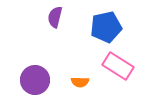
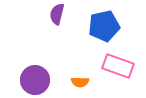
purple semicircle: moved 2 px right, 3 px up
blue pentagon: moved 2 px left, 1 px up
pink rectangle: rotated 12 degrees counterclockwise
